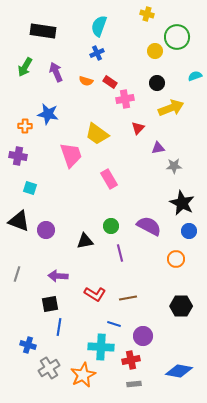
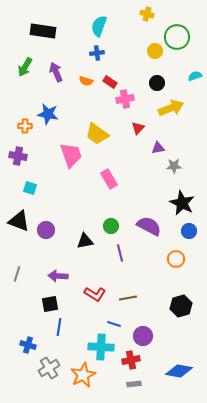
blue cross at (97, 53): rotated 16 degrees clockwise
black hexagon at (181, 306): rotated 15 degrees counterclockwise
